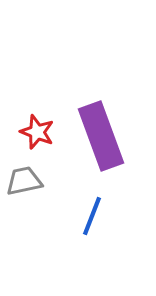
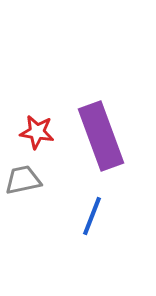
red star: rotated 12 degrees counterclockwise
gray trapezoid: moved 1 px left, 1 px up
